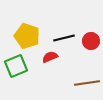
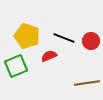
black line: rotated 35 degrees clockwise
red semicircle: moved 1 px left, 1 px up
